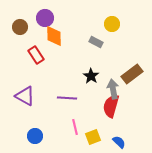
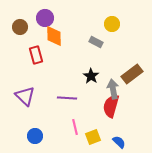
red rectangle: rotated 18 degrees clockwise
purple triangle: rotated 15 degrees clockwise
